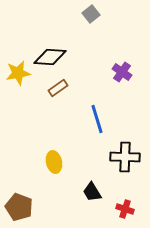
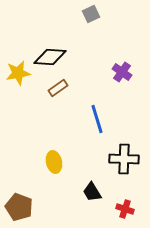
gray square: rotated 12 degrees clockwise
black cross: moved 1 px left, 2 px down
